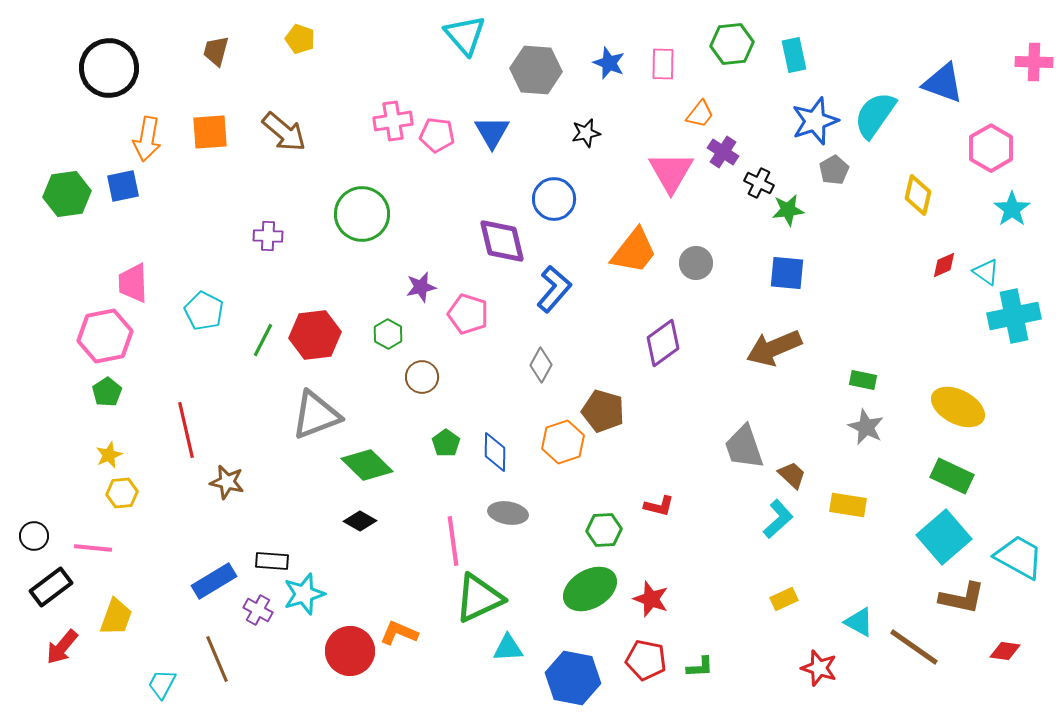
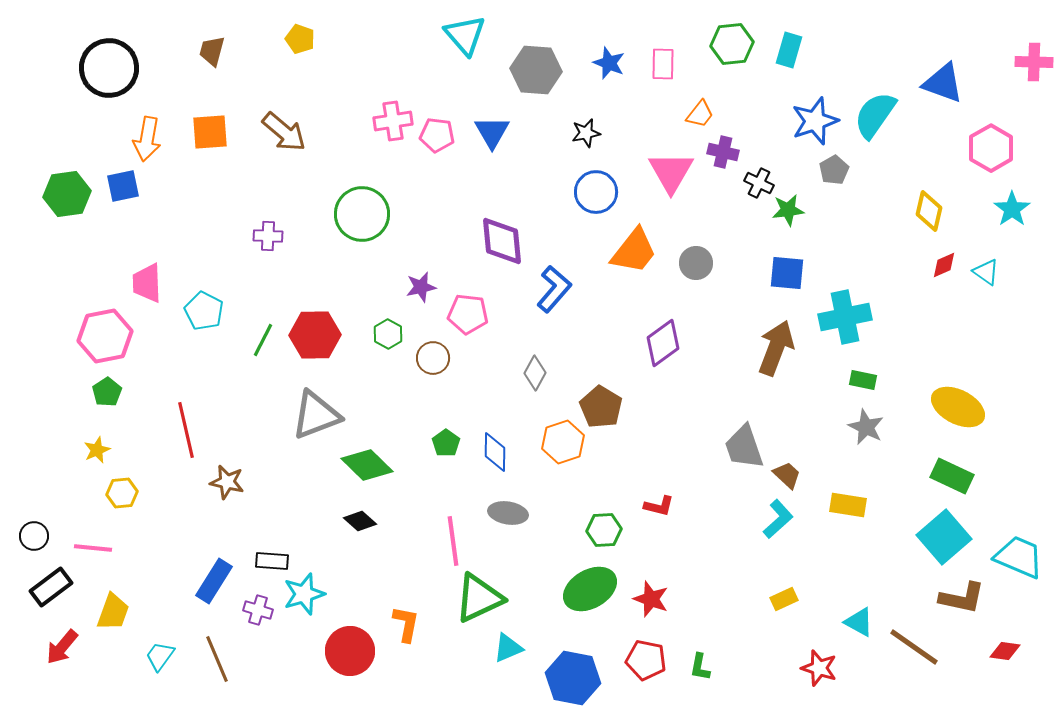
brown trapezoid at (216, 51): moved 4 px left
cyan rectangle at (794, 55): moved 5 px left, 5 px up; rotated 28 degrees clockwise
purple cross at (723, 152): rotated 20 degrees counterclockwise
yellow diamond at (918, 195): moved 11 px right, 16 px down
blue circle at (554, 199): moved 42 px right, 7 px up
purple diamond at (502, 241): rotated 8 degrees clockwise
pink trapezoid at (133, 283): moved 14 px right
pink pentagon at (468, 314): rotated 12 degrees counterclockwise
cyan cross at (1014, 316): moved 169 px left, 1 px down
red hexagon at (315, 335): rotated 6 degrees clockwise
brown arrow at (774, 348): moved 2 px right; rotated 134 degrees clockwise
gray diamond at (541, 365): moved 6 px left, 8 px down
brown circle at (422, 377): moved 11 px right, 19 px up
brown pentagon at (603, 411): moved 2 px left, 4 px up; rotated 15 degrees clockwise
yellow star at (109, 455): moved 12 px left, 5 px up
brown trapezoid at (792, 475): moved 5 px left
black diamond at (360, 521): rotated 12 degrees clockwise
cyan trapezoid at (1019, 557): rotated 6 degrees counterclockwise
blue rectangle at (214, 581): rotated 27 degrees counterclockwise
purple cross at (258, 610): rotated 12 degrees counterclockwise
yellow trapezoid at (116, 617): moved 3 px left, 5 px up
orange L-shape at (399, 633): moved 7 px right, 9 px up; rotated 78 degrees clockwise
cyan triangle at (508, 648): rotated 20 degrees counterclockwise
green L-shape at (700, 667): rotated 104 degrees clockwise
cyan trapezoid at (162, 684): moved 2 px left, 28 px up; rotated 8 degrees clockwise
